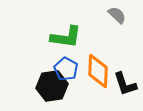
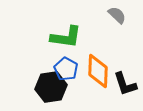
black hexagon: moved 1 px left, 1 px down
